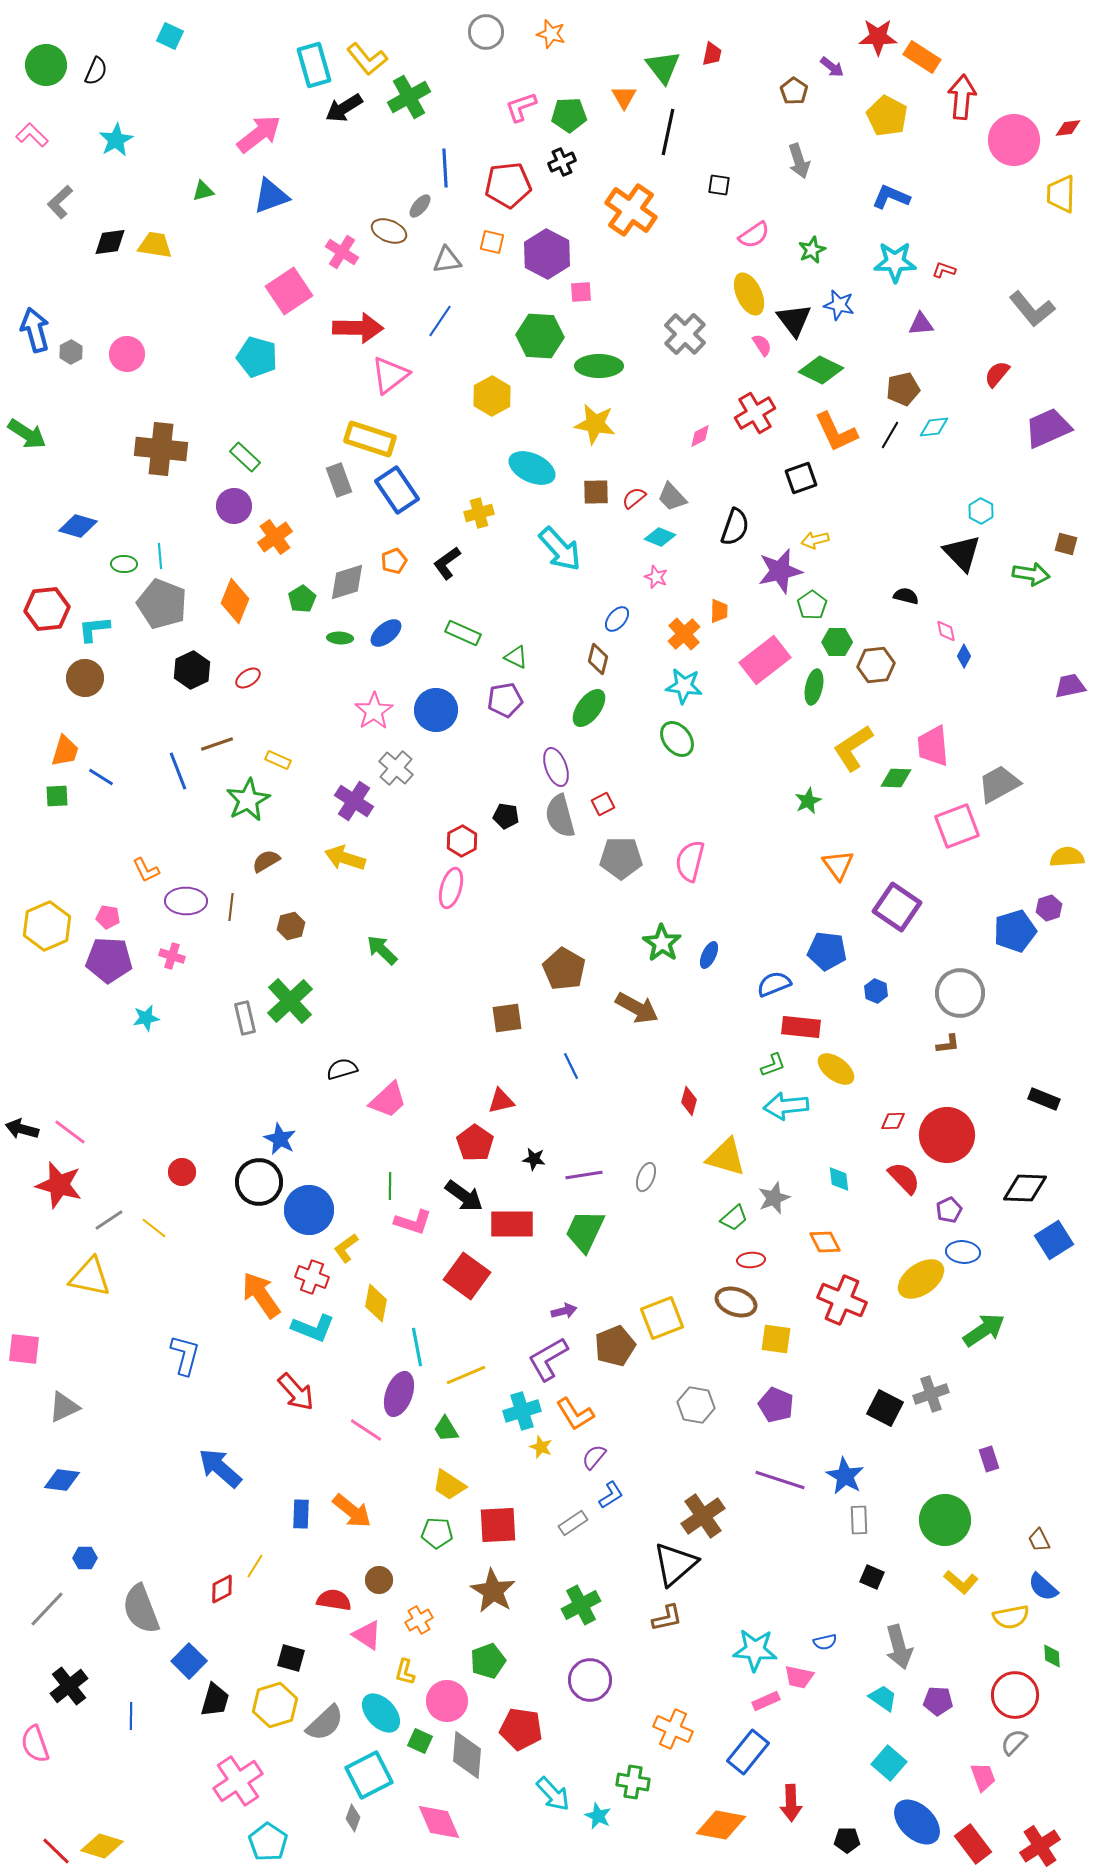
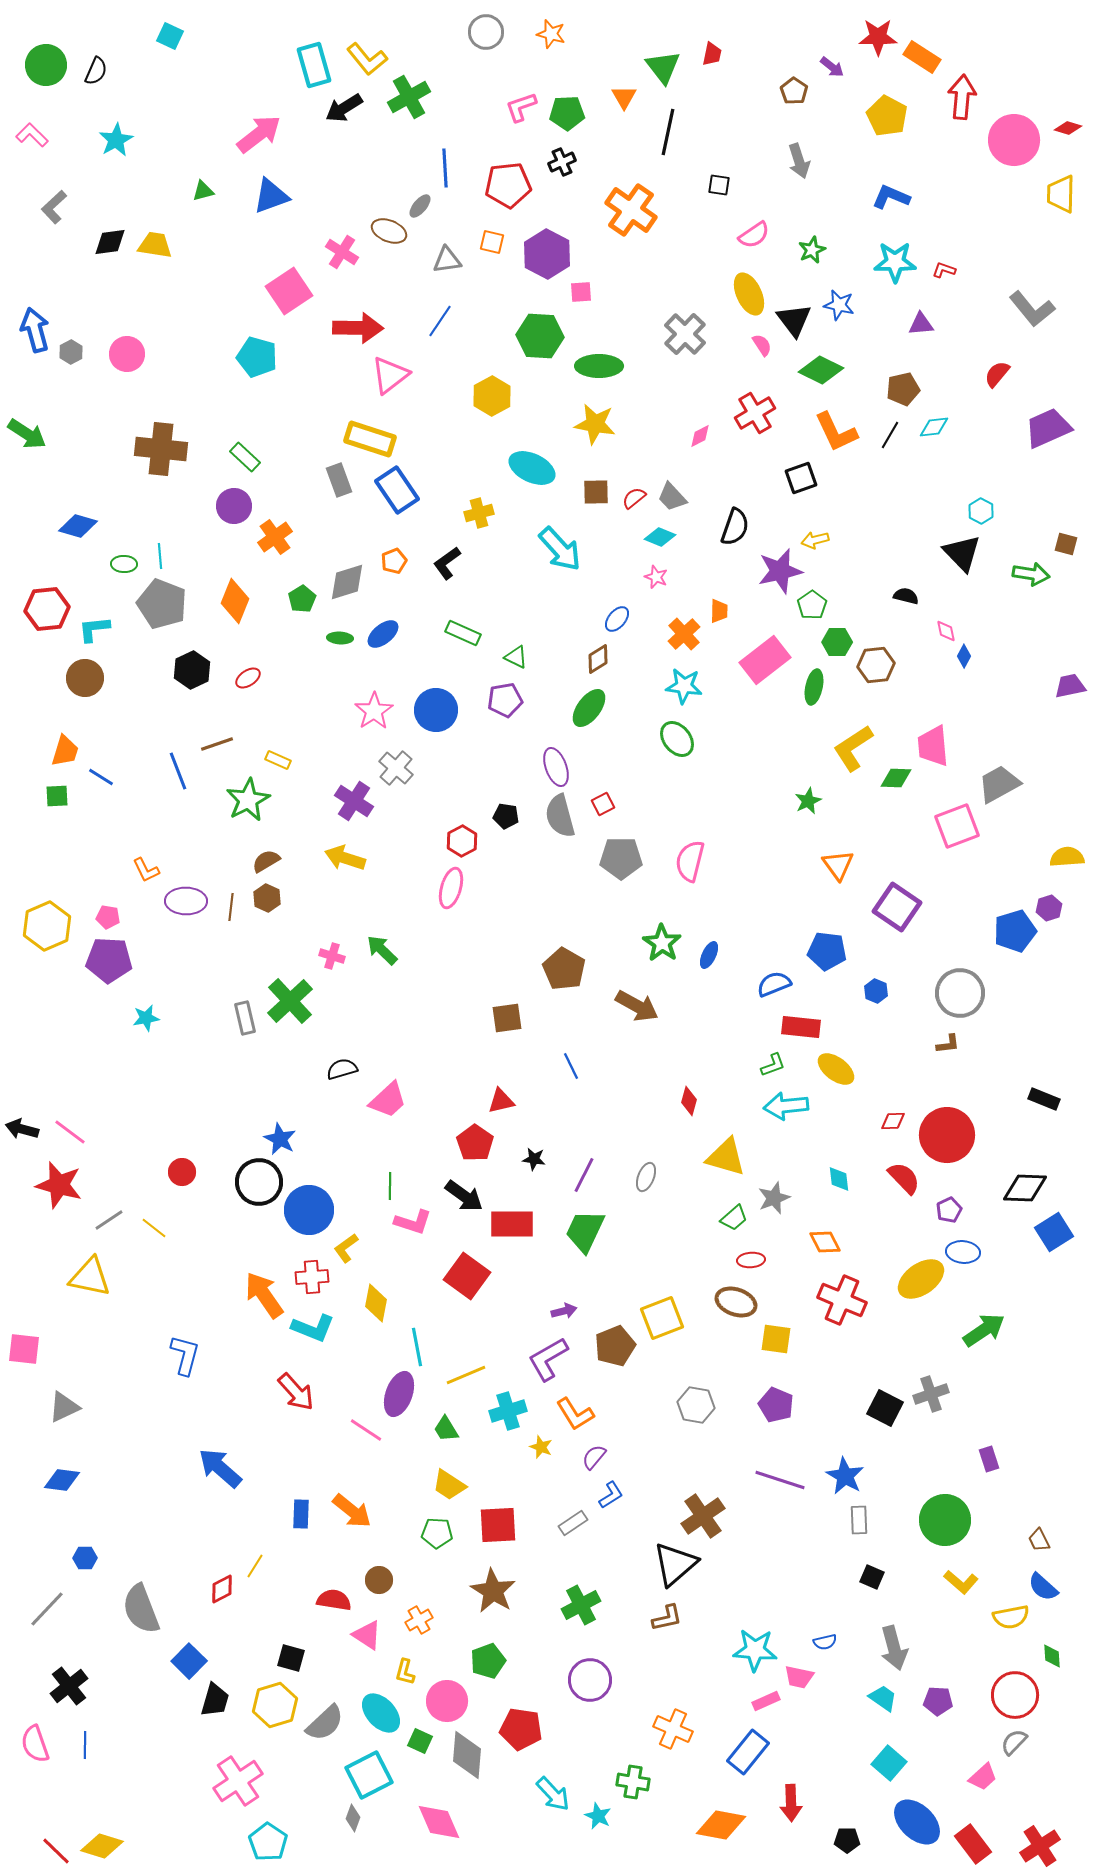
green pentagon at (569, 115): moved 2 px left, 2 px up
red diamond at (1068, 128): rotated 24 degrees clockwise
gray L-shape at (60, 202): moved 6 px left, 5 px down
blue ellipse at (386, 633): moved 3 px left, 1 px down
brown diamond at (598, 659): rotated 44 degrees clockwise
brown hexagon at (291, 926): moved 24 px left, 28 px up; rotated 20 degrees counterclockwise
pink cross at (172, 956): moved 160 px right
brown arrow at (637, 1008): moved 2 px up
purple line at (584, 1175): rotated 54 degrees counterclockwise
blue square at (1054, 1240): moved 8 px up
red cross at (312, 1277): rotated 24 degrees counterclockwise
orange arrow at (261, 1295): moved 3 px right
cyan cross at (522, 1411): moved 14 px left
gray arrow at (899, 1647): moved 5 px left, 1 px down
blue line at (131, 1716): moved 46 px left, 29 px down
pink trapezoid at (983, 1777): rotated 68 degrees clockwise
